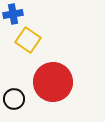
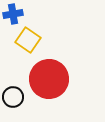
red circle: moved 4 px left, 3 px up
black circle: moved 1 px left, 2 px up
